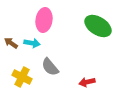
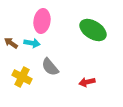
pink ellipse: moved 2 px left, 1 px down
green ellipse: moved 5 px left, 4 px down
